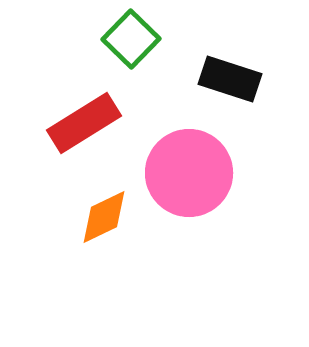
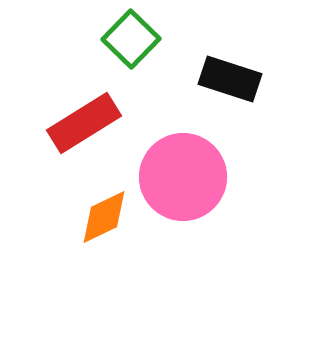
pink circle: moved 6 px left, 4 px down
